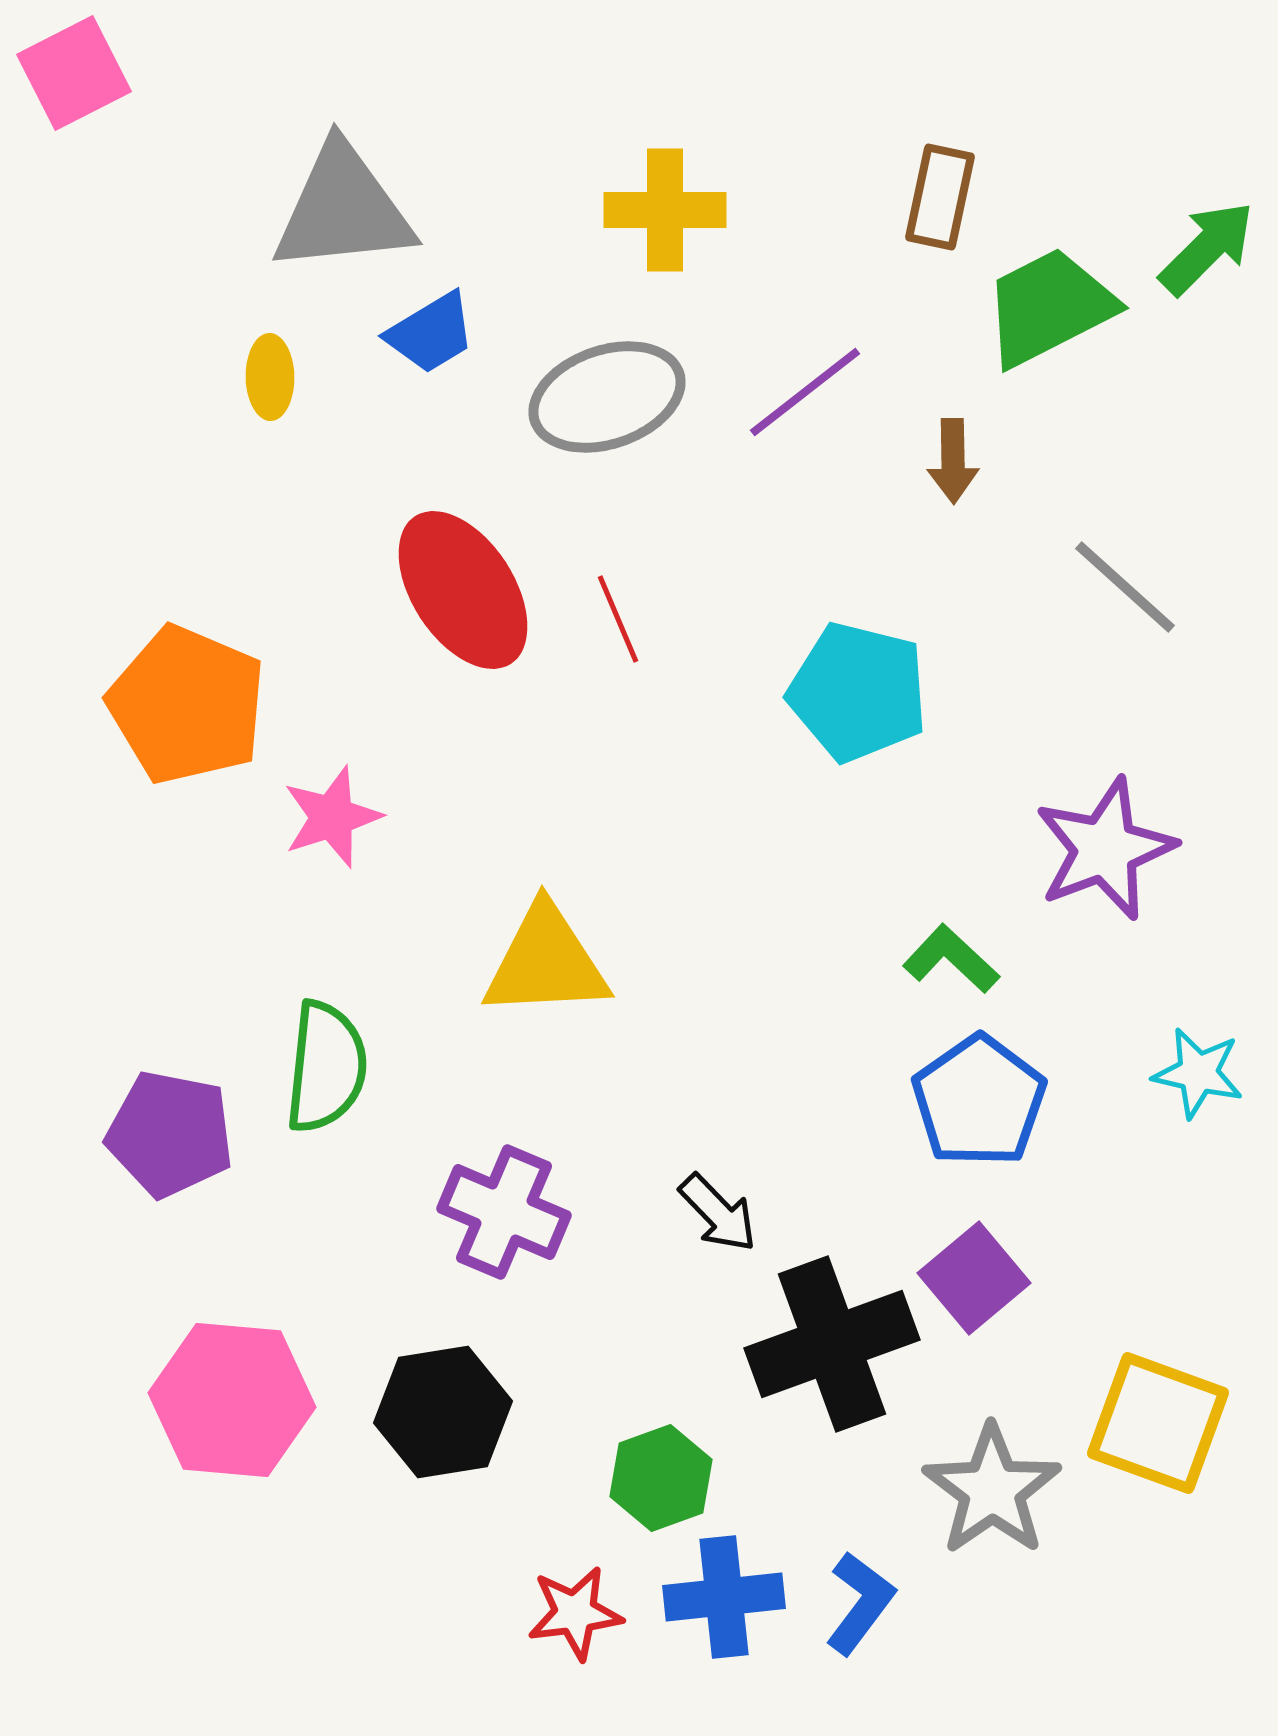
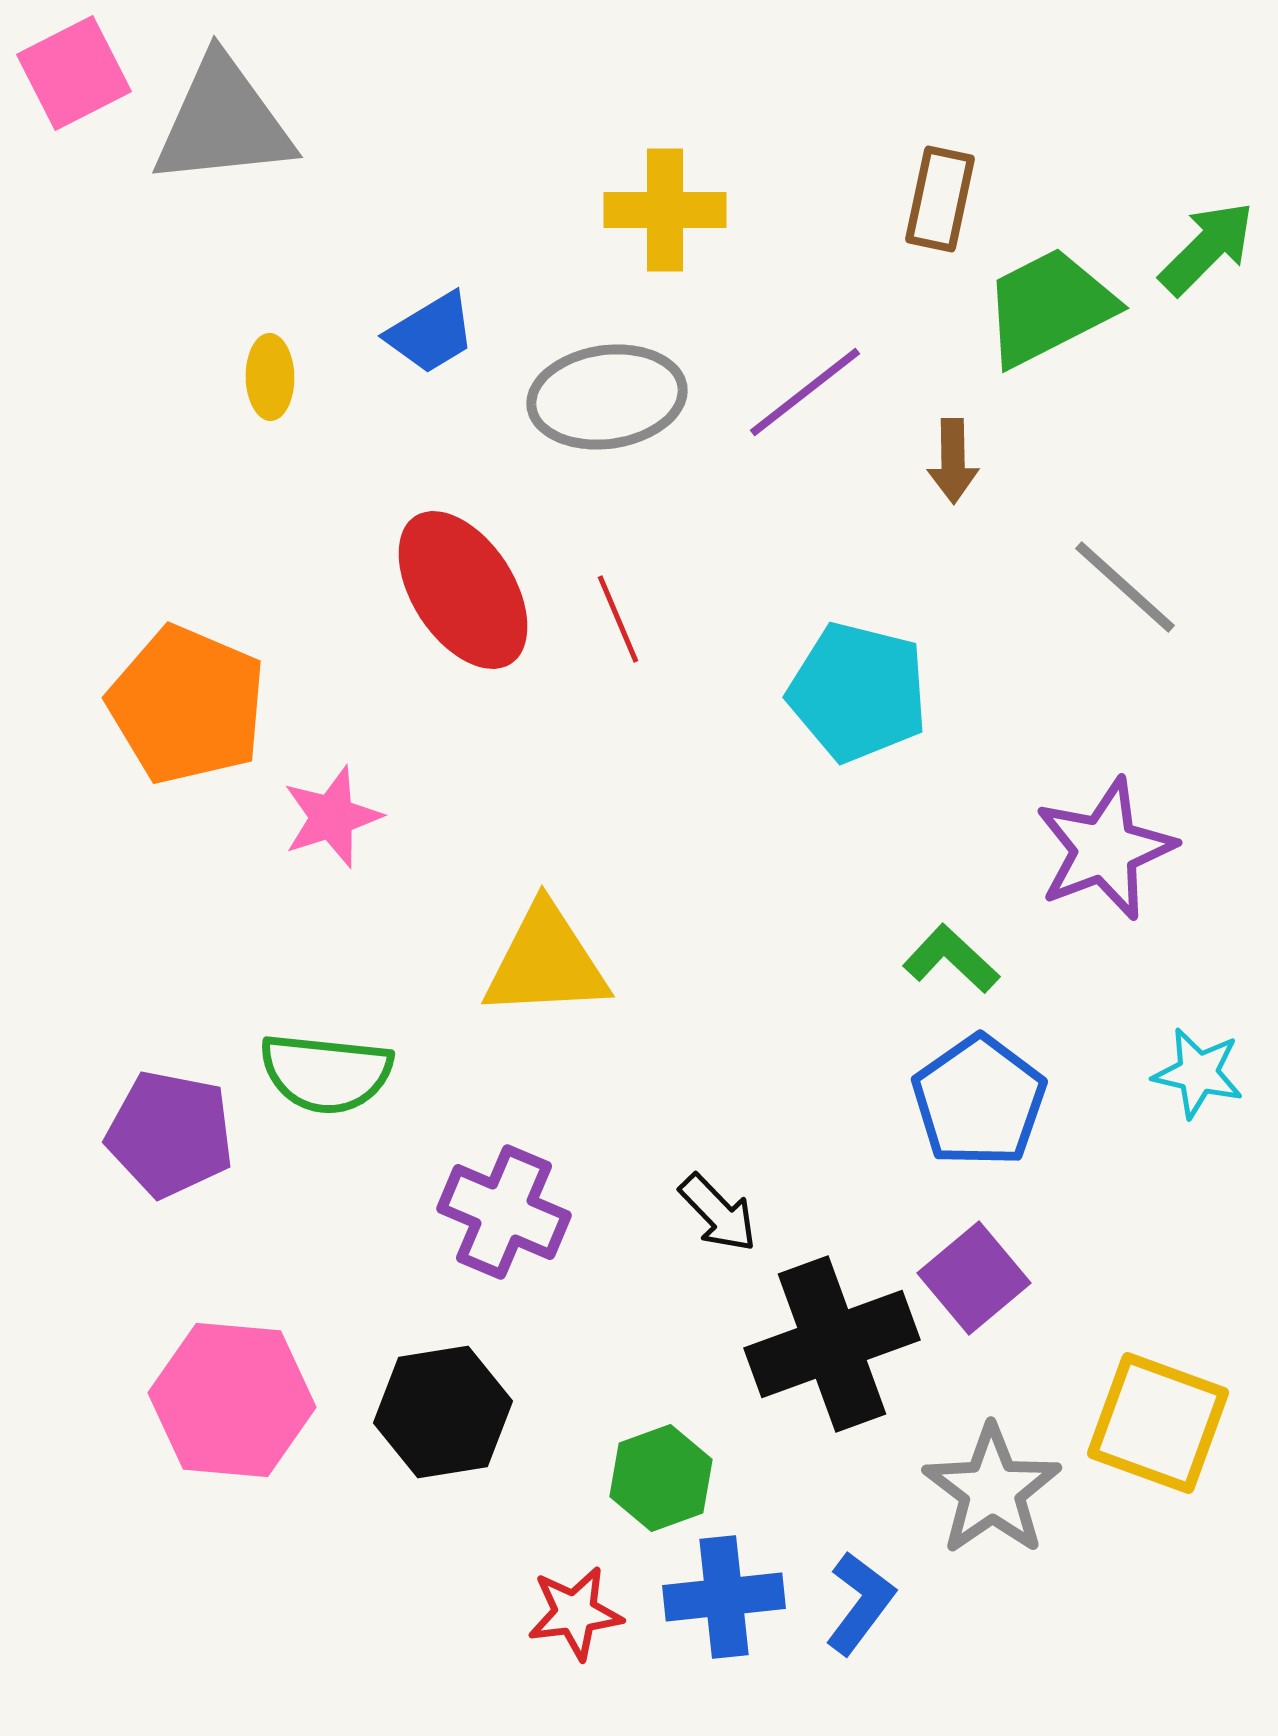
brown rectangle: moved 2 px down
gray triangle: moved 120 px left, 87 px up
gray ellipse: rotated 11 degrees clockwise
green semicircle: moved 6 px down; rotated 90 degrees clockwise
